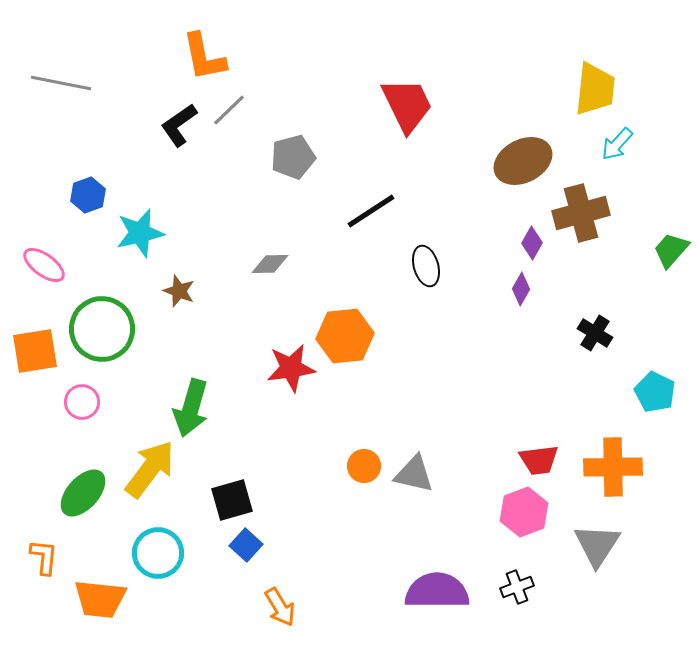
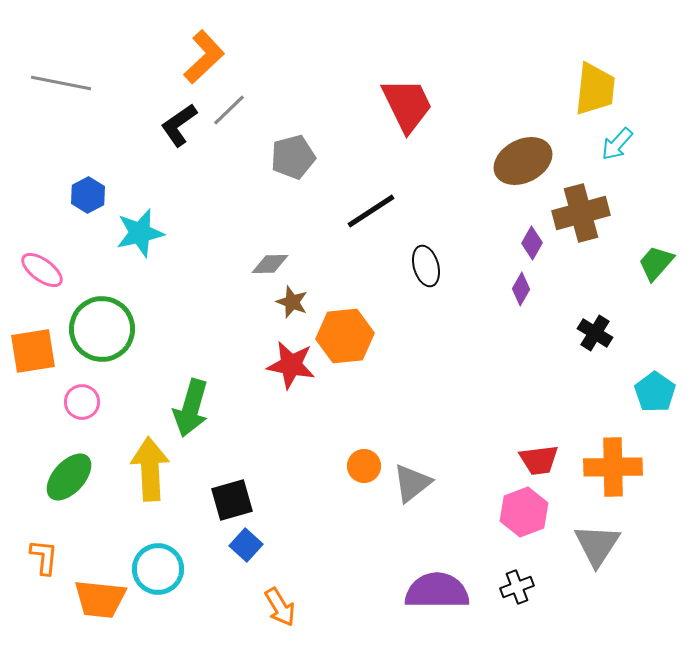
orange L-shape at (204, 57): rotated 122 degrees counterclockwise
blue hexagon at (88, 195): rotated 8 degrees counterclockwise
green trapezoid at (671, 250): moved 15 px left, 13 px down
pink ellipse at (44, 265): moved 2 px left, 5 px down
brown star at (179, 291): moved 113 px right, 11 px down
orange square at (35, 351): moved 2 px left
red star at (291, 368): moved 3 px up; rotated 18 degrees clockwise
cyan pentagon at (655, 392): rotated 9 degrees clockwise
yellow arrow at (150, 469): rotated 40 degrees counterclockwise
gray triangle at (414, 474): moved 2 px left, 9 px down; rotated 51 degrees counterclockwise
green ellipse at (83, 493): moved 14 px left, 16 px up
cyan circle at (158, 553): moved 16 px down
